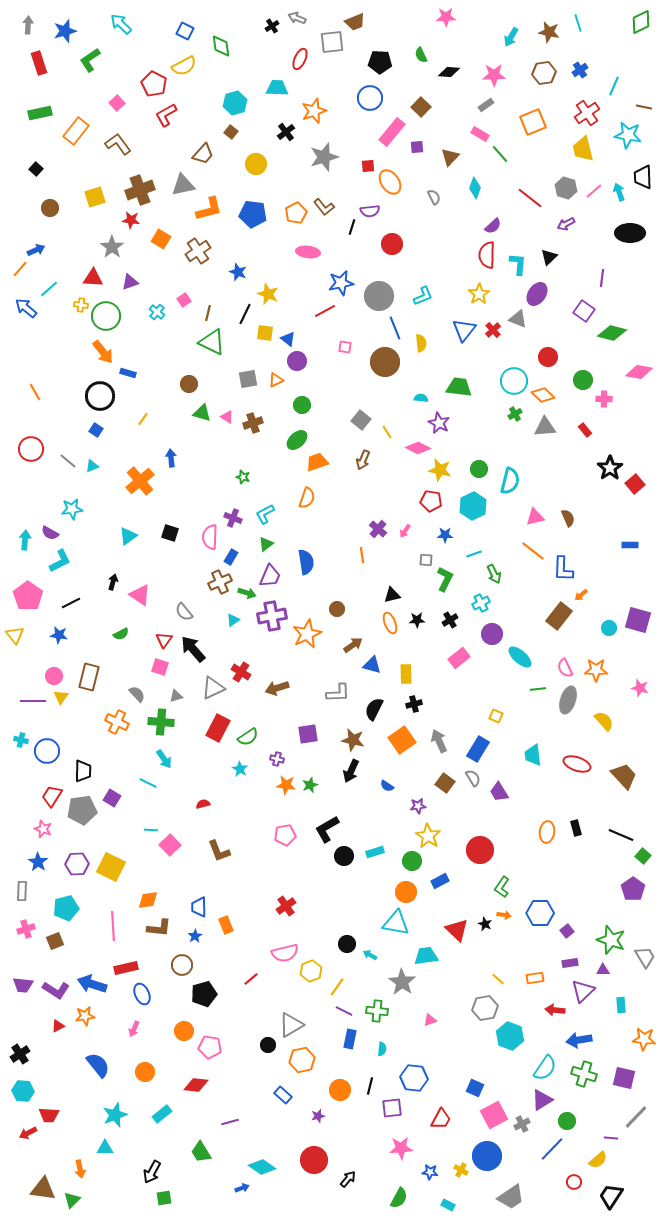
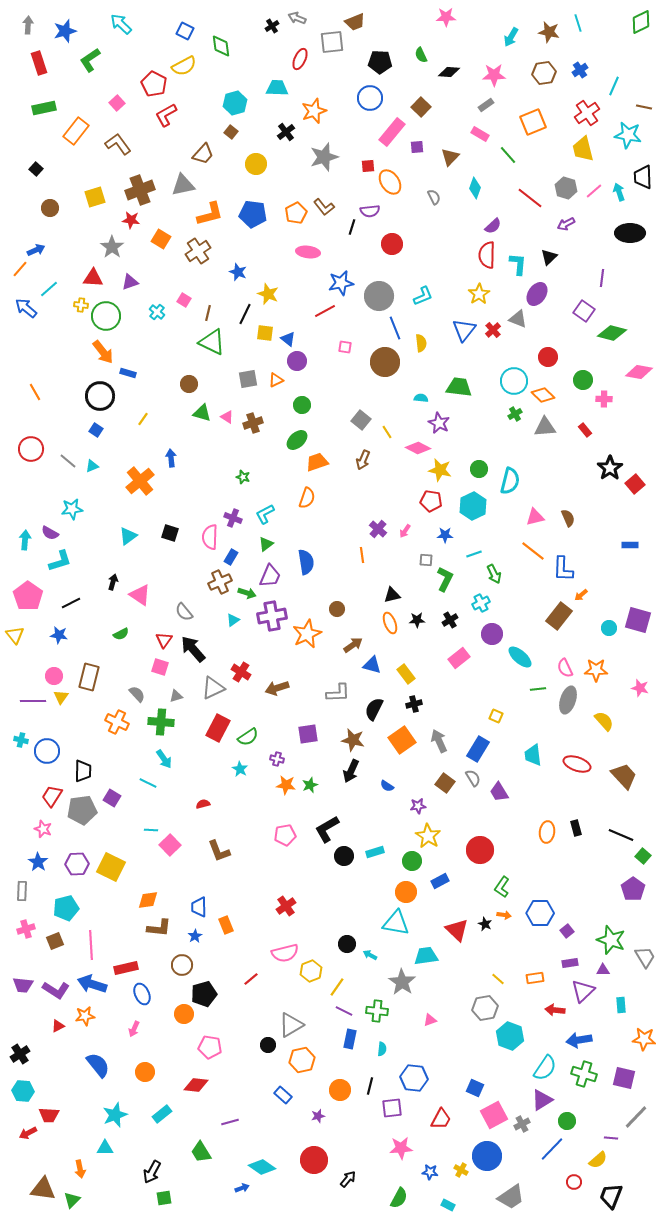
green rectangle at (40, 113): moved 4 px right, 5 px up
green line at (500, 154): moved 8 px right, 1 px down
orange L-shape at (209, 209): moved 1 px right, 5 px down
pink square at (184, 300): rotated 24 degrees counterclockwise
cyan L-shape at (60, 561): rotated 10 degrees clockwise
yellow rectangle at (406, 674): rotated 36 degrees counterclockwise
pink line at (113, 926): moved 22 px left, 19 px down
orange circle at (184, 1031): moved 17 px up
black trapezoid at (611, 1196): rotated 12 degrees counterclockwise
